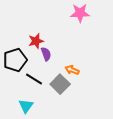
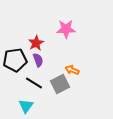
pink star: moved 14 px left, 16 px down
red star: moved 2 px down; rotated 14 degrees counterclockwise
purple semicircle: moved 8 px left, 6 px down
black pentagon: rotated 10 degrees clockwise
black line: moved 4 px down
gray square: rotated 18 degrees clockwise
